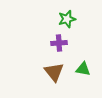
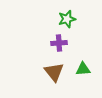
green triangle: rotated 14 degrees counterclockwise
